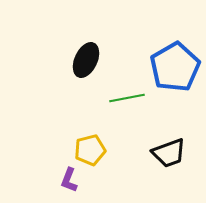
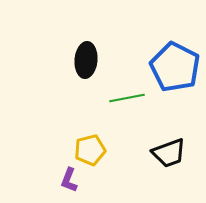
black ellipse: rotated 20 degrees counterclockwise
blue pentagon: rotated 15 degrees counterclockwise
